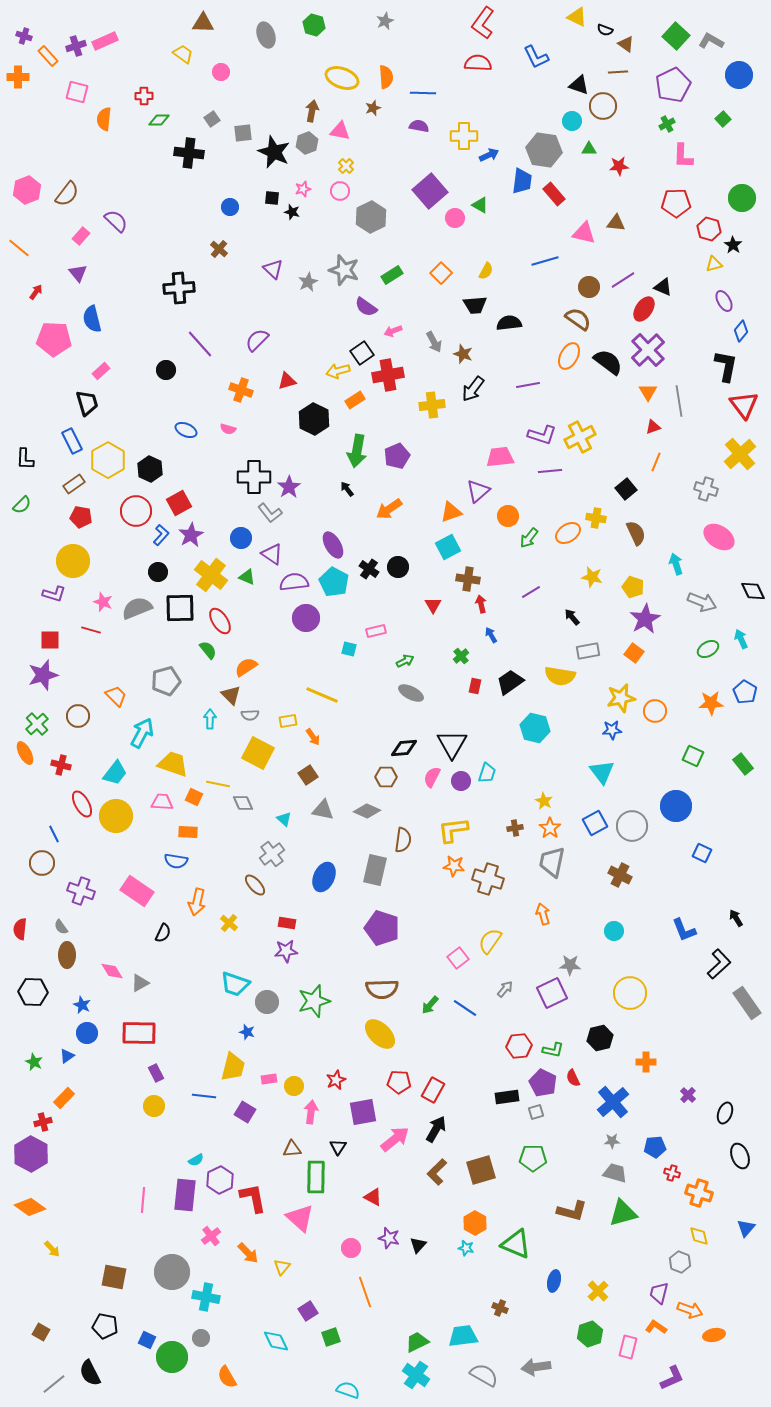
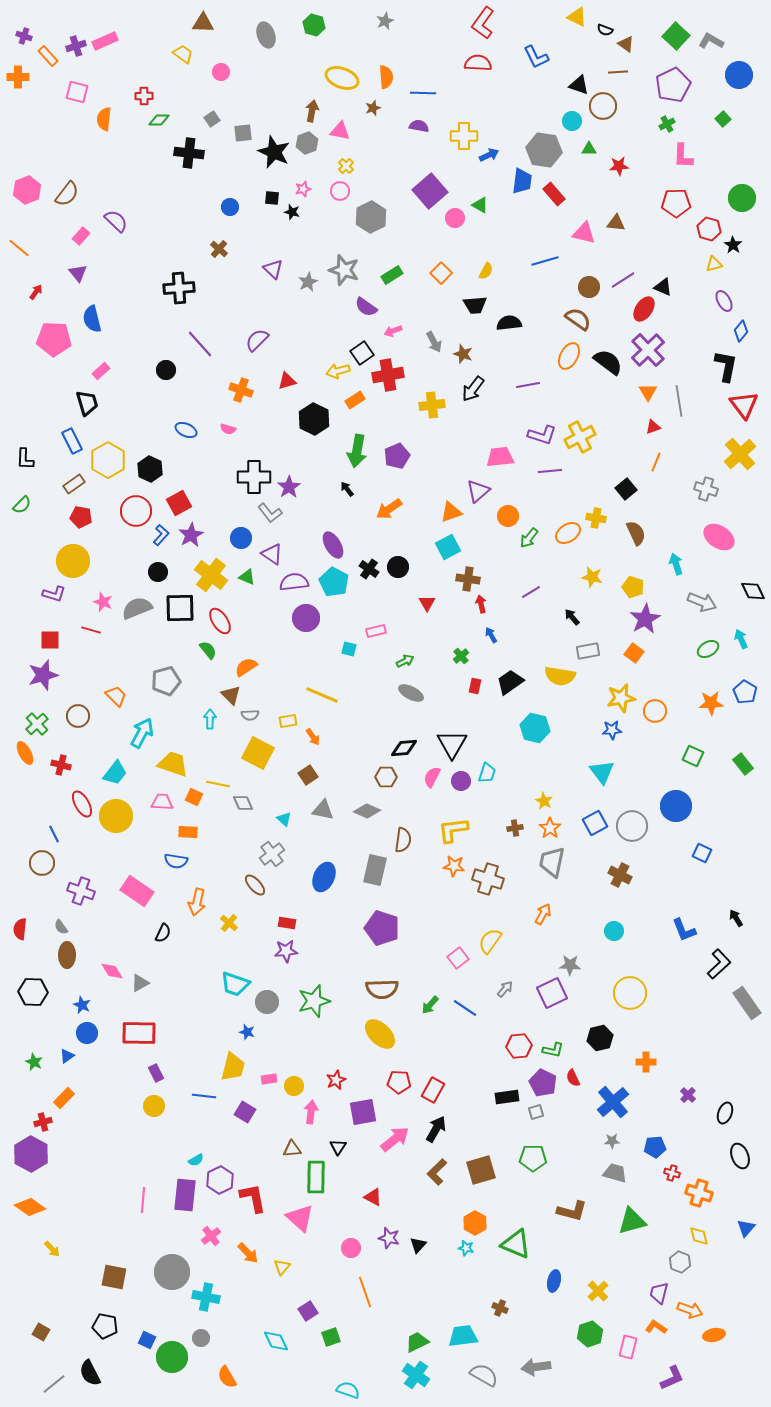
red triangle at (433, 605): moved 6 px left, 2 px up
orange arrow at (543, 914): rotated 45 degrees clockwise
green triangle at (623, 1213): moved 9 px right, 8 px down
